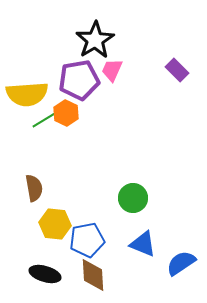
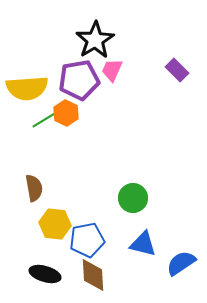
yellow semicircle: moved 6 px up
blue triangle: rotated 8 degrees counterclockwise
